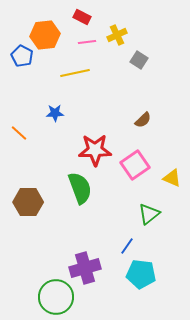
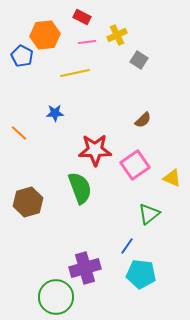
brown hexagon: rotated 16 degrees counterclockwise
